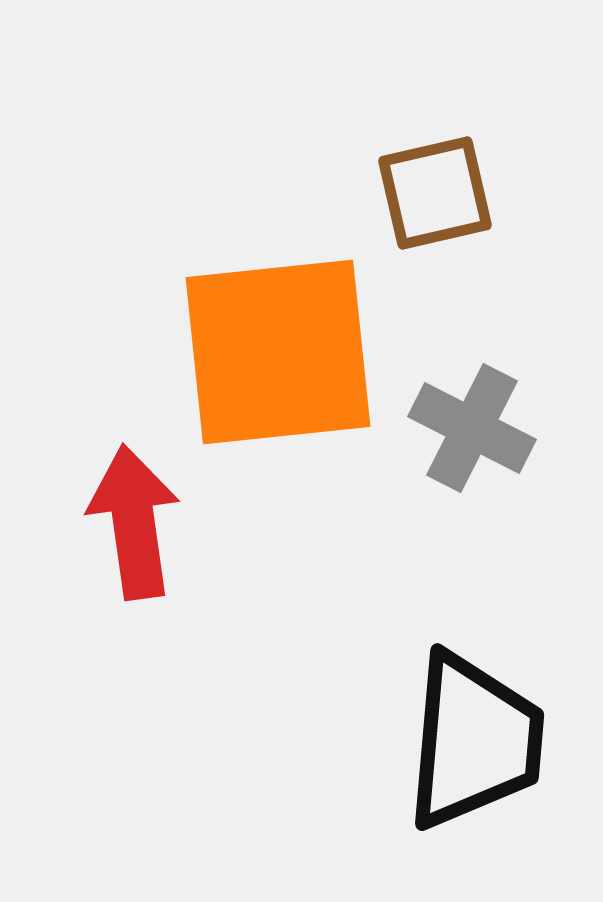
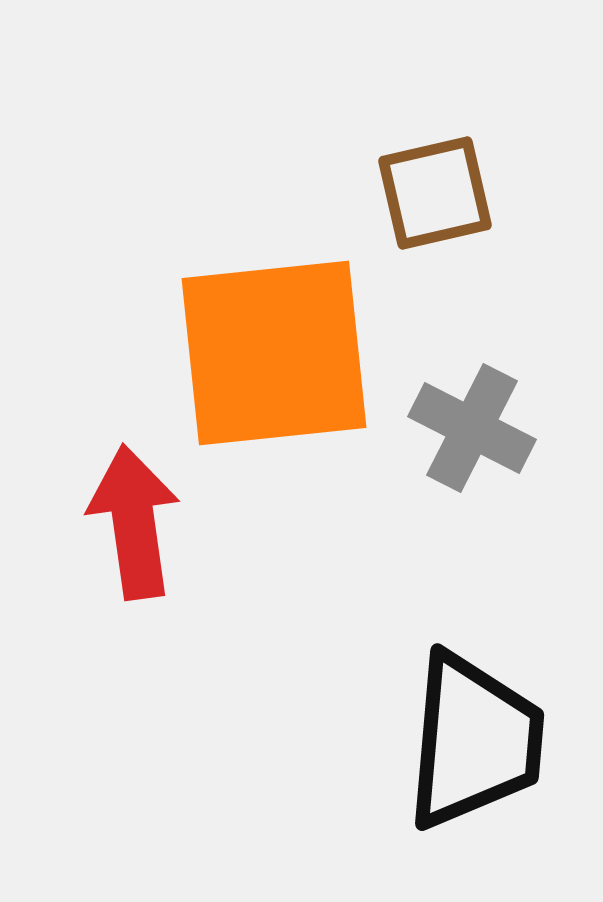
orange square: moved 4 px left, 1 px down
